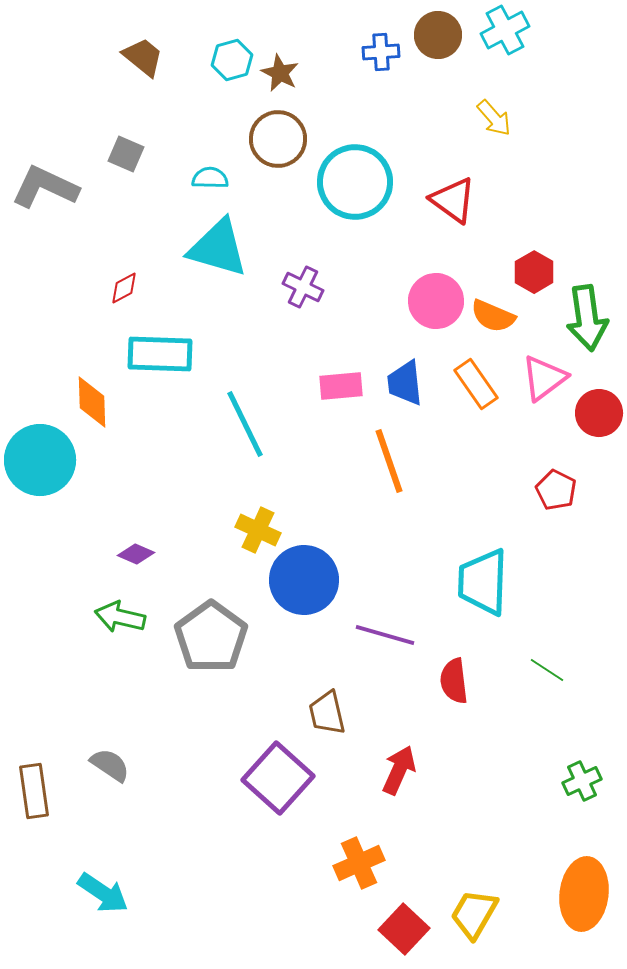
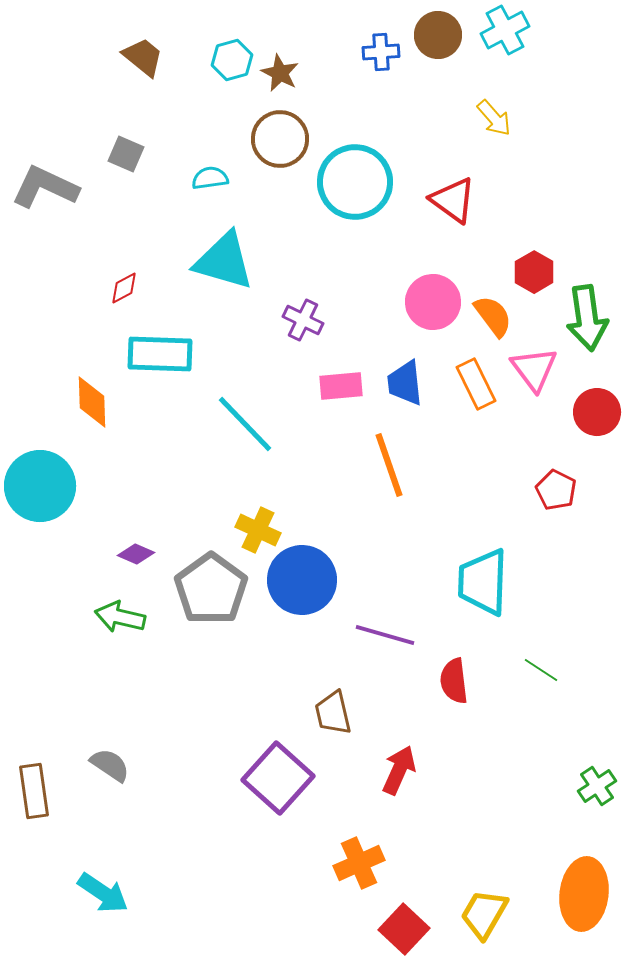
brown circle at (278, 139): moved 2 px right
cyan semicircle at (210, 178): rotated 9 degrees counterclockwise
cyan triangle at (218, 248): moved 6 px right, 13 px down
purple cross at (303, 287): moved 33 px down
pink circle at (436, 301): moved 3 px left, 1 px down
orange semicircle at (493, 316): rotated 150 degrees counterclockwise
pink triangle at (544, 378): moved 10 px left, 9 px up; rotated 30 degrees counterclockwise
orange rectangle at (476, 384): rotated 9 degrees clockwise
red circle at (599, 413): moved 2 px left, 1 px up
cyan line at (245, 424): rotated 18 degrees counterclockwise
cyan circle at (40, 460): moved 26 px down
orange line at (389, 461): moved 4 px down
blue circle at (304, 580): moved 2 px left
gray pentagon at (211, 637): moved 48 px up
green line at (547, 670): moved 6 px left
brown trapezoid at (327, 713): moved 6 px right
green cross at (582, 781): moved 15 px right, 5 px down; rotated 9 degrees counterclockwise
yellow trapezoid at (474, 914): moved 10 px right
